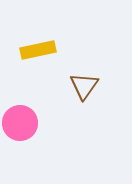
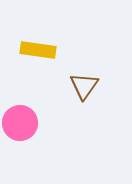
yellow rectangle: rotated 20 degrees clockwise
